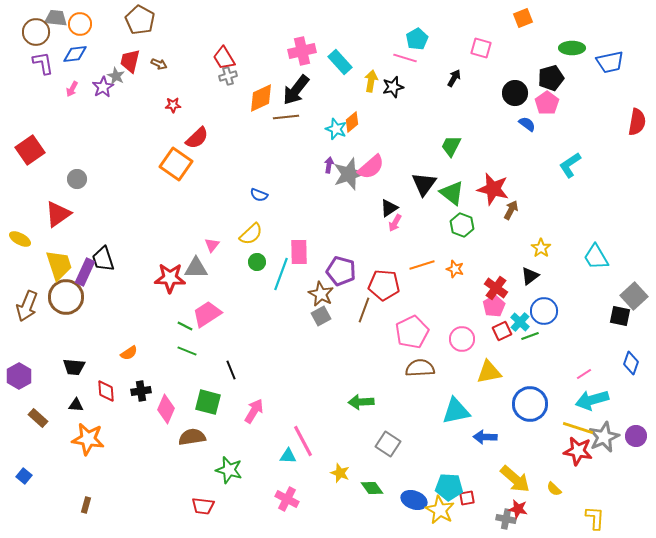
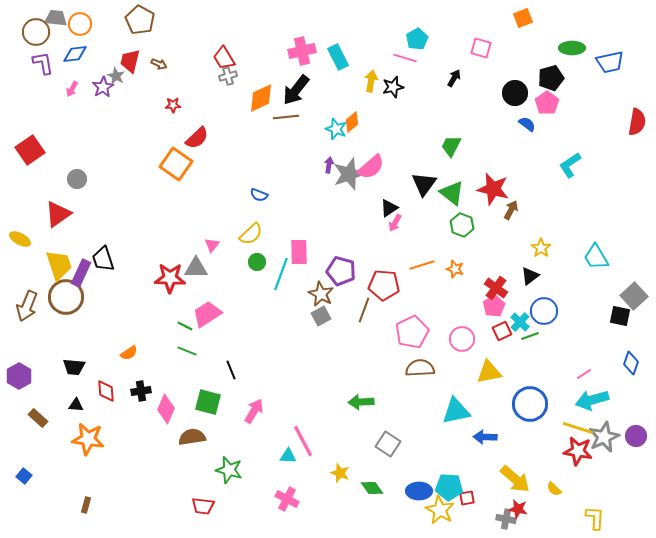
cyan rectangle at (340, 62): moved 2 px left, 5 px up; rotated 15 degrees clockwise
purple rectangle at (85, 272): moved 4 px left, 1 px down
blue ellipse at (414, 500): moved 5 px right, 9 px up; rotated 20 degrees counterclockwise
